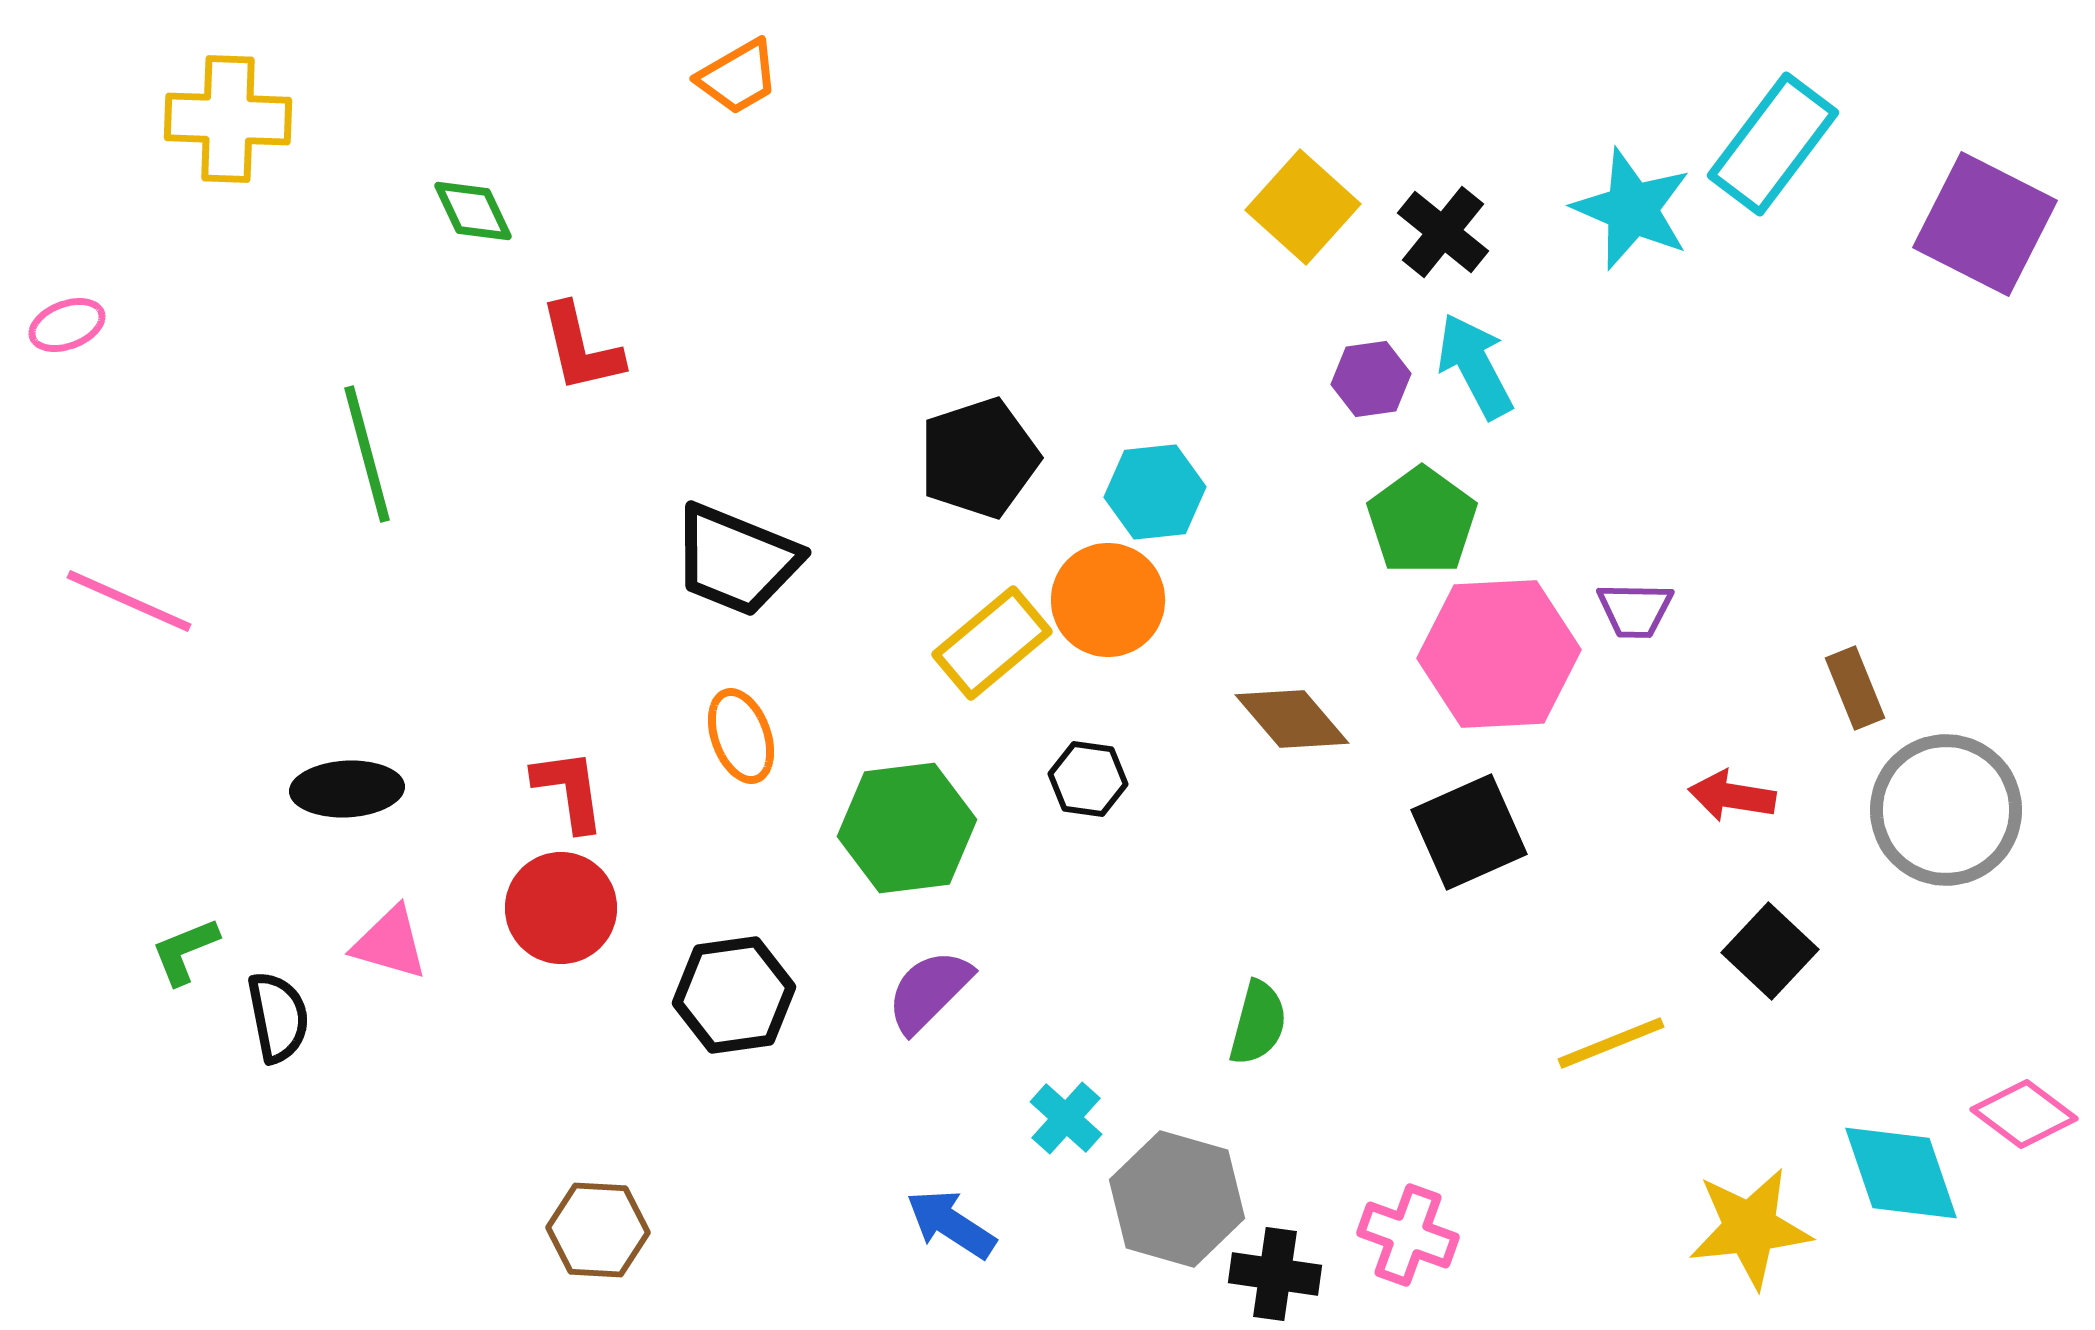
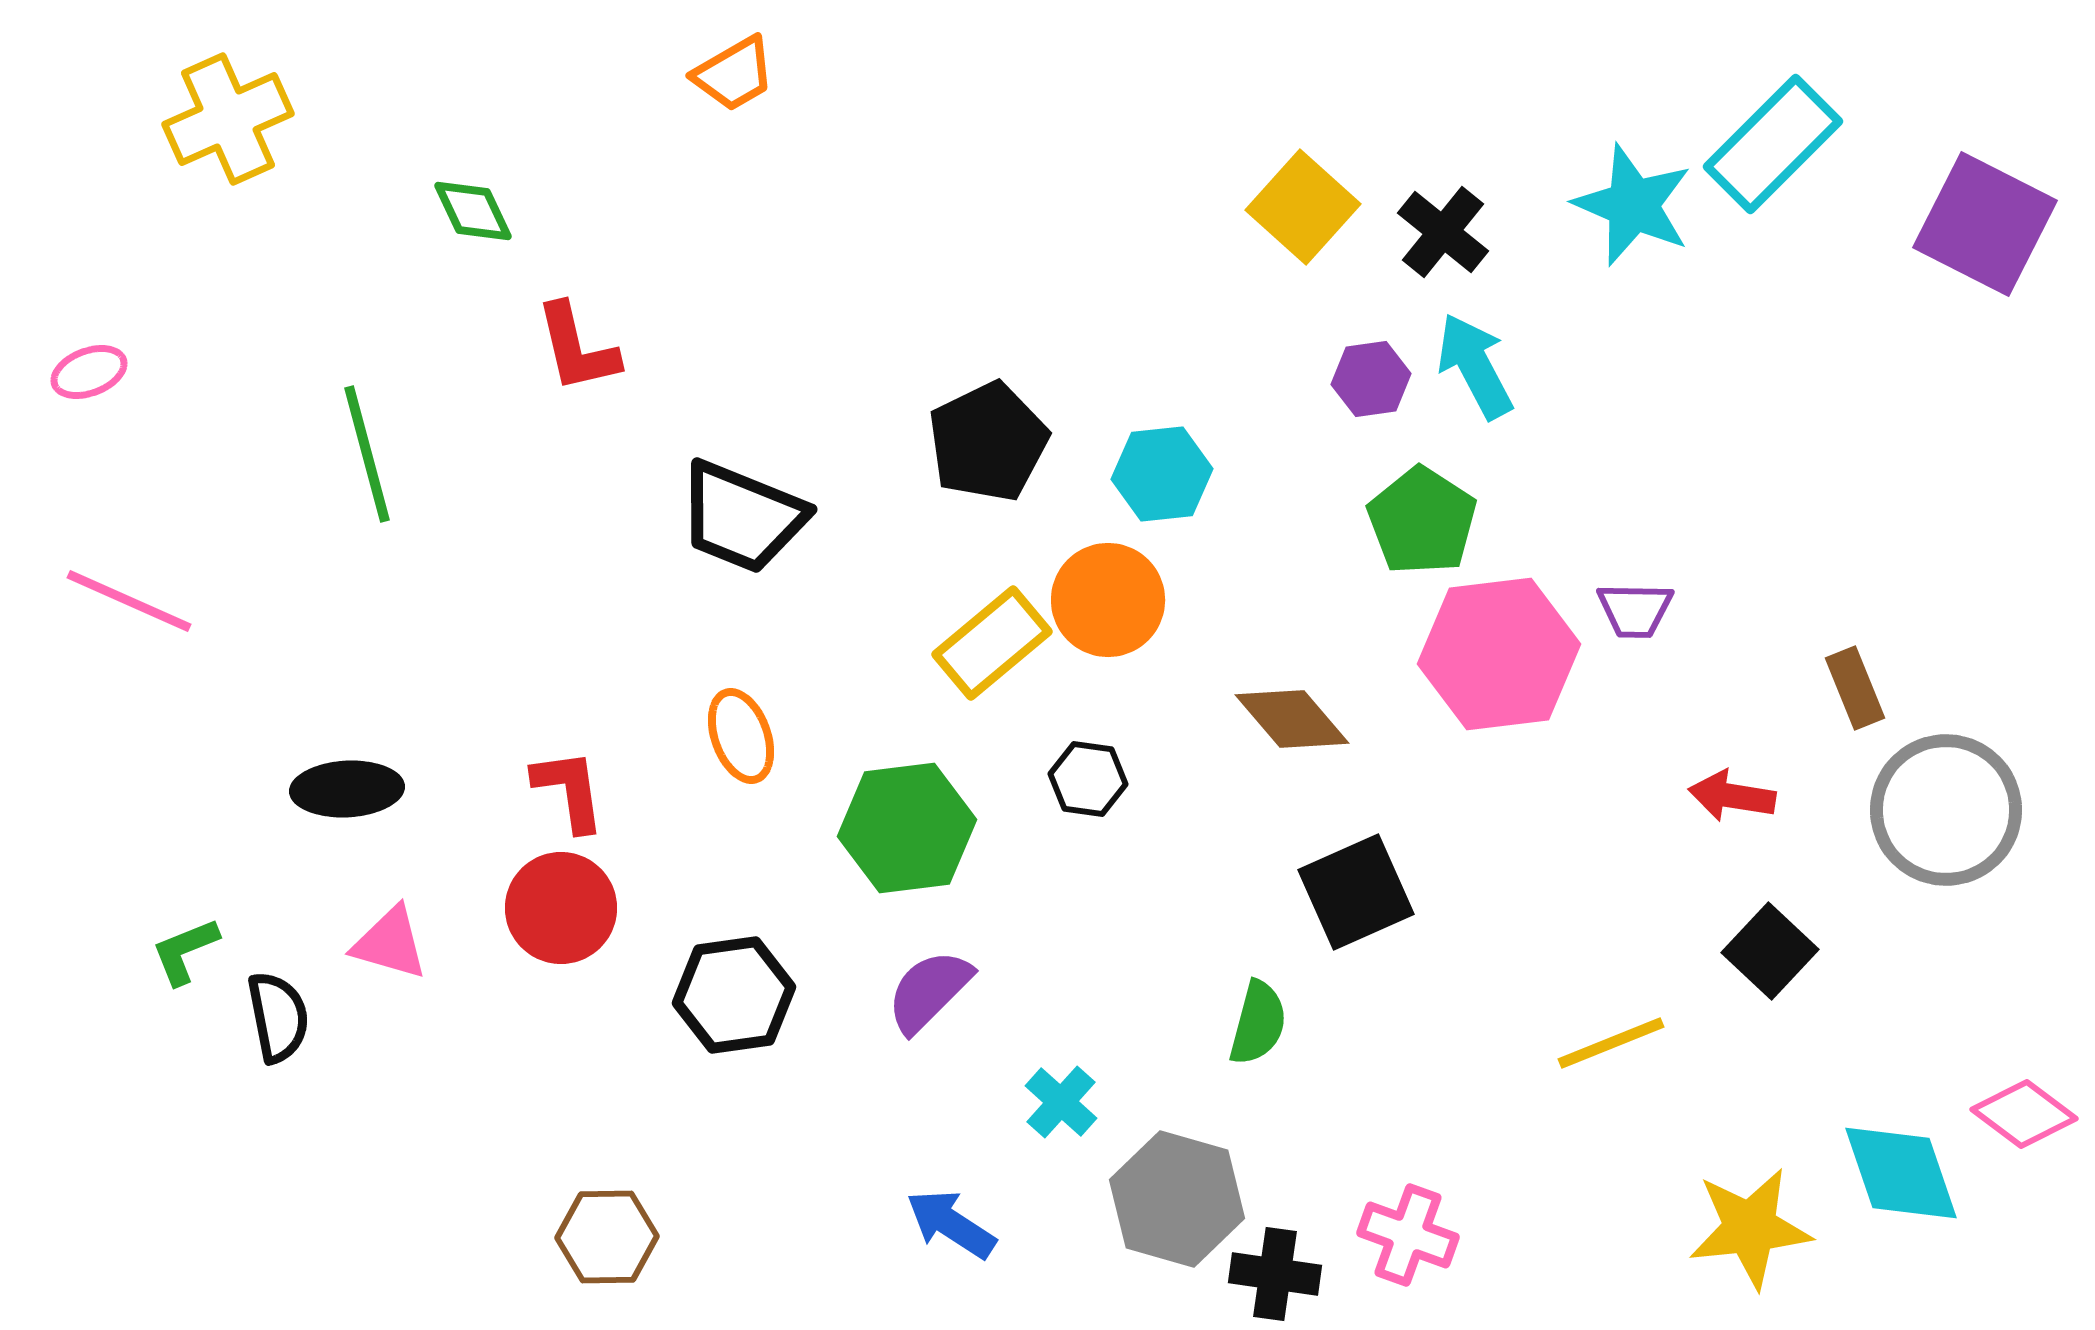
orange trapezoid at (738, 77): moved 4 px left, 3 px up
yellow cross at (228, 119): rotated 26 degrees counterclockwise
cyan rectangle at (1773, 144): rotated 8 degrees clockwise
cyan star at (1632, 209): moved 1 px right, 4 px up
pink ellipse at (67, 325): moved 22 px right, 47 px down
red L-shape at (581, 348): moved 4 px left
black pentagon at (979, 458): moved 9 px right, 16 px up; rotated 8 degrees counterclockwise
cyan hexagon at (1155, 492): moved 7 px right, 18 px up
green pentagon at (1422, 521): rotated 3 degrees counterclockwise
black trapezoid at (736, 560): moved 6 px right, 43 px up
pink hexagon at (1499, 654): rotated 4 degrees counterclockwise
black square at (1469, 832): moved 113 px left, 60 px down
cyan cross at (1066, 1118): moved 5 px left, 16 px up
brown hexagon at (598, 1230): moved 9 px right, 7 px down; rotated 4 degrees counterclockwise
